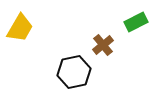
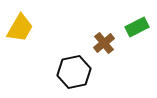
green rectangle: moved 1 px right, 5 px down
brown cross: moved 1 px right, 2 px up
